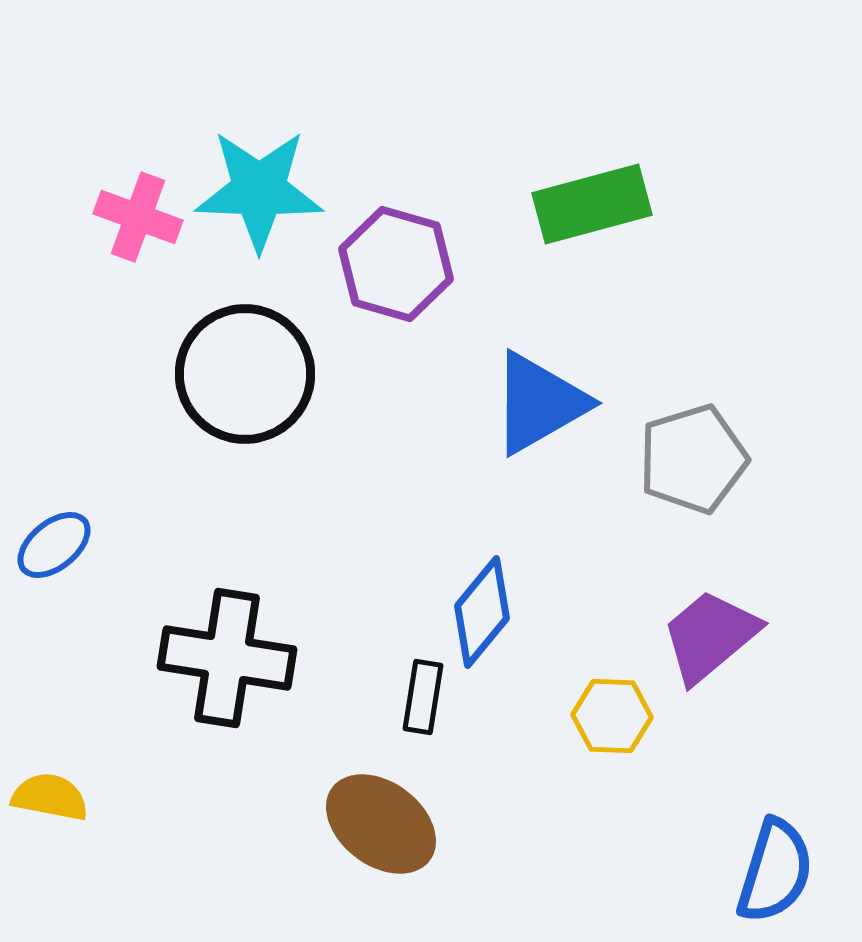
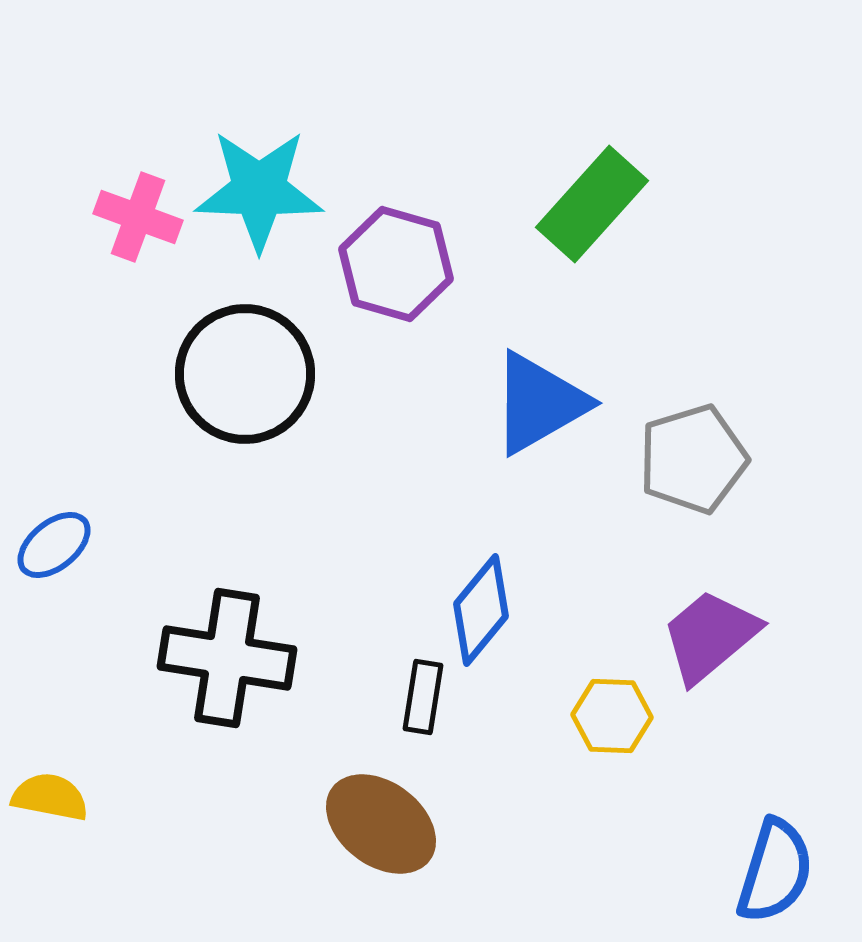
green rectangle: rotated 33 degrees counterclockwise
blue diamond: moved 1 px left, 2 px up
